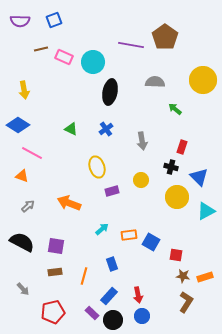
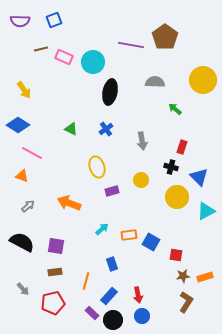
yellow arrow at (24, 90): rotated 24 degrees counterclockwise
orange line at (84, 276): moved 2 px right, 5 px down
brown star at (183, 276): rotated 16 degrees counterclockwise
red pentagon at (53, 312): moved 9 px up
